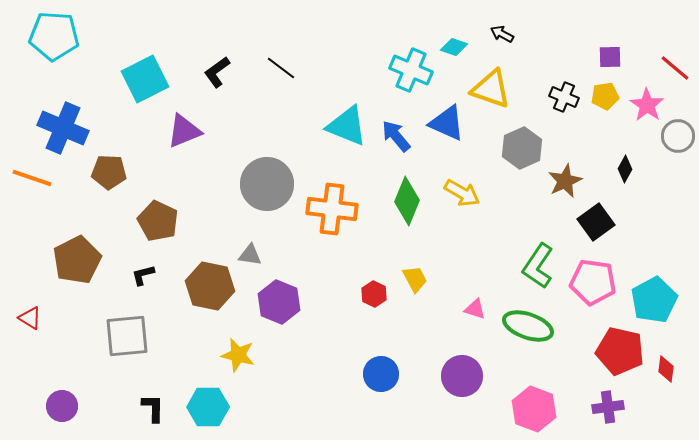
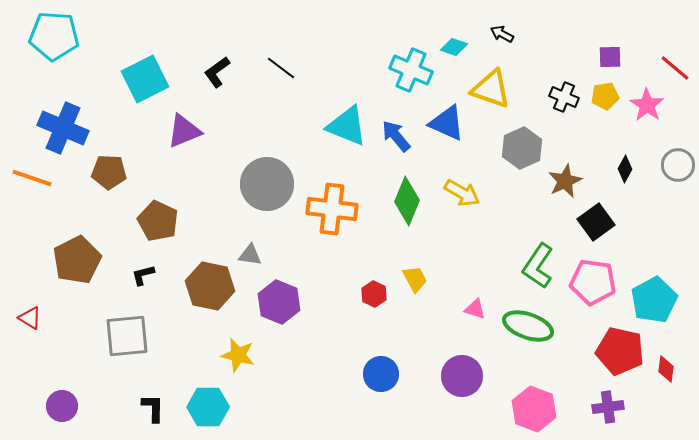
gray circle at (678, 136): moved 29 px down
